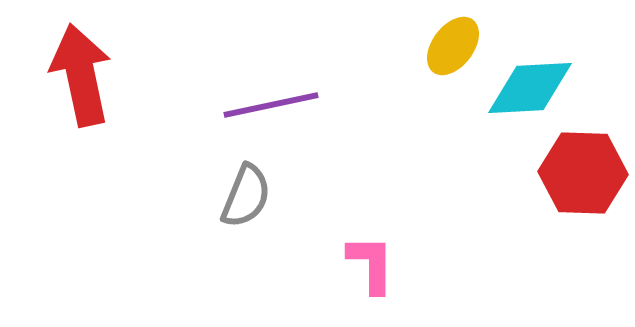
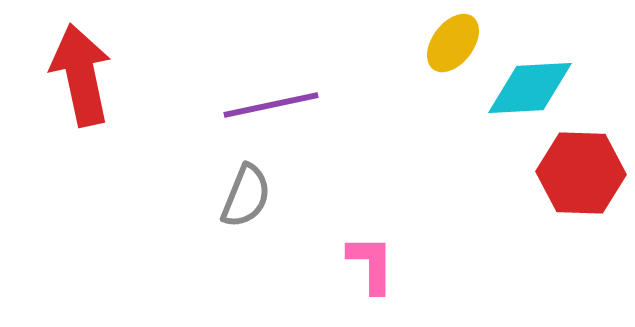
yellow ellipse: moved 3 px up
red hexagon: moved 2 px left
